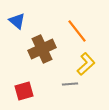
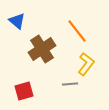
brown cross: rotated 8 degrees counterclockwise
yellow L-shape: rotated 10 degrees counterclockwise
